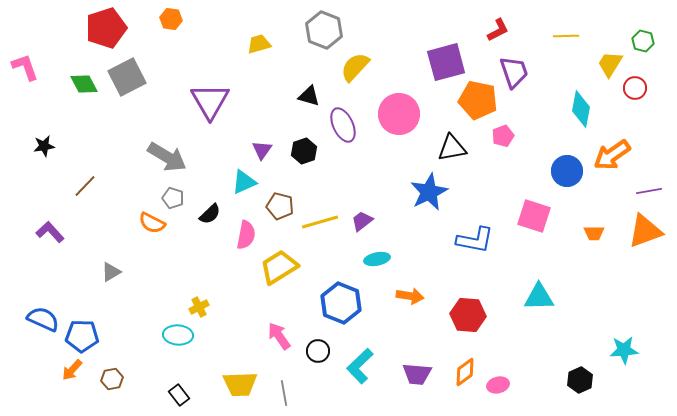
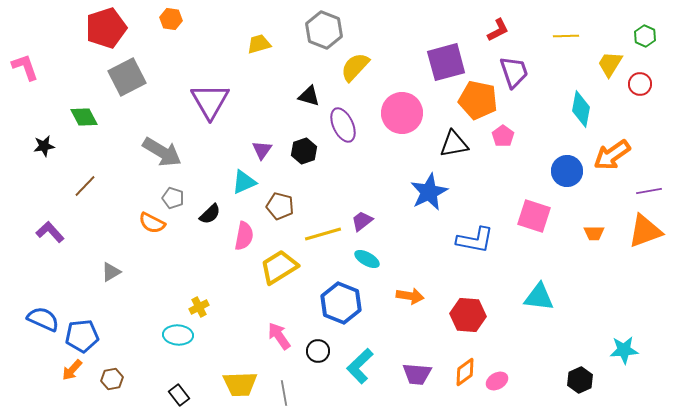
green hexagon at (643, 41): moved 2 px right, 5 px up; rotated 10 degrees clockwise
green diamond at (84, 84): moved 33 px down
red circle at (635, 88): moved 5 px right, 4 px up
pink circle at (399, 114): moved 3 px right, 1 px up
pink pentagon at (503, 136): rotated 15 degrees counterclockwise
black triangle at (452, 148): moved 2 px right, 4 px up
gray arrow at (167, 157): moved 5 px left, 5 px up
yellow line at (320, 222): moved 3 px right, 12 px down
pink semicircle at (246, 235): moved 2 px left, 1 px down
cyan ellipse at (377, 259): moved 10 px left; rotated 40 degrees clockwise
cyan triangle at (539, 297): rotated 8 degrees clockwise
blue pentagon at (82, 336): rotated 8 degrees counterclockwise
pink ellipse at (498, 385): moved 1 px left, 4 px up; rotated 15 degrees counterclockwise
